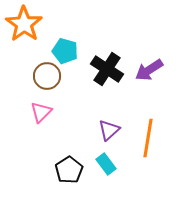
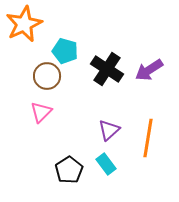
orange star: rotated 12 degrees clockwise
